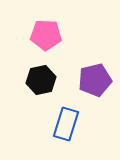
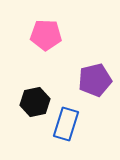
black hexagon: moved 6 px left, 22 px down
